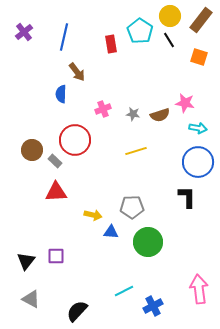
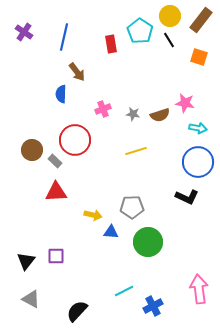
purple cross: rotated 18 degrees counterclockwise
black L-shape: rotated 115 degrees clockwise
